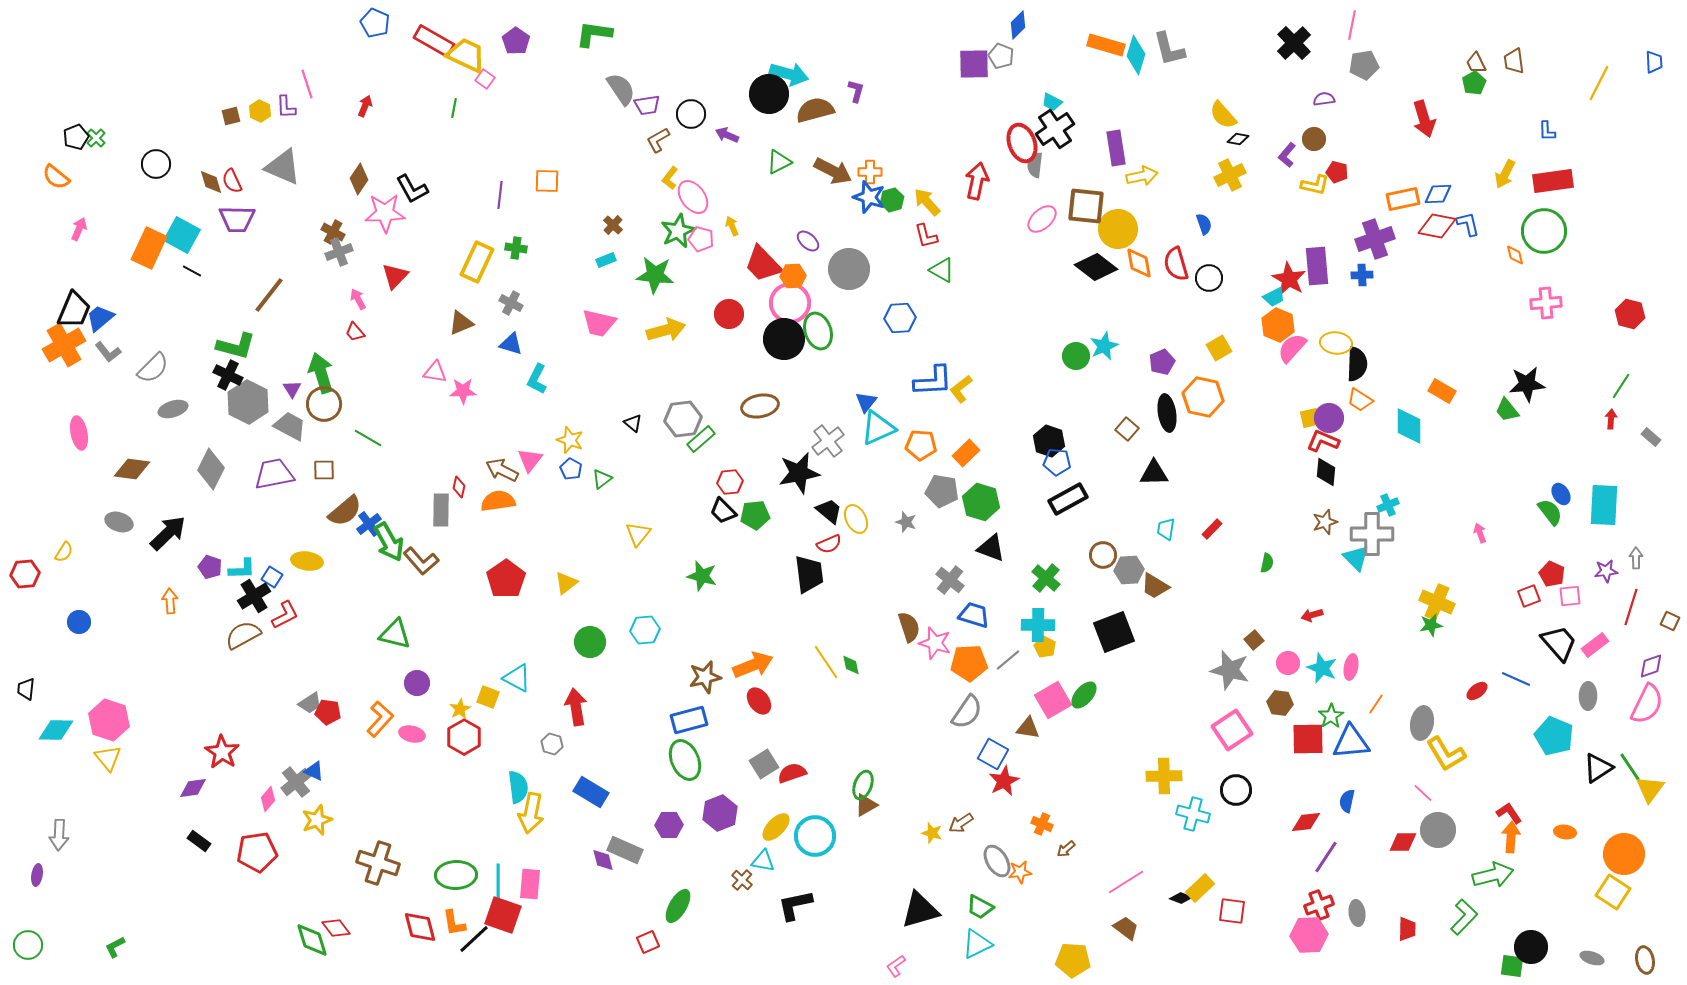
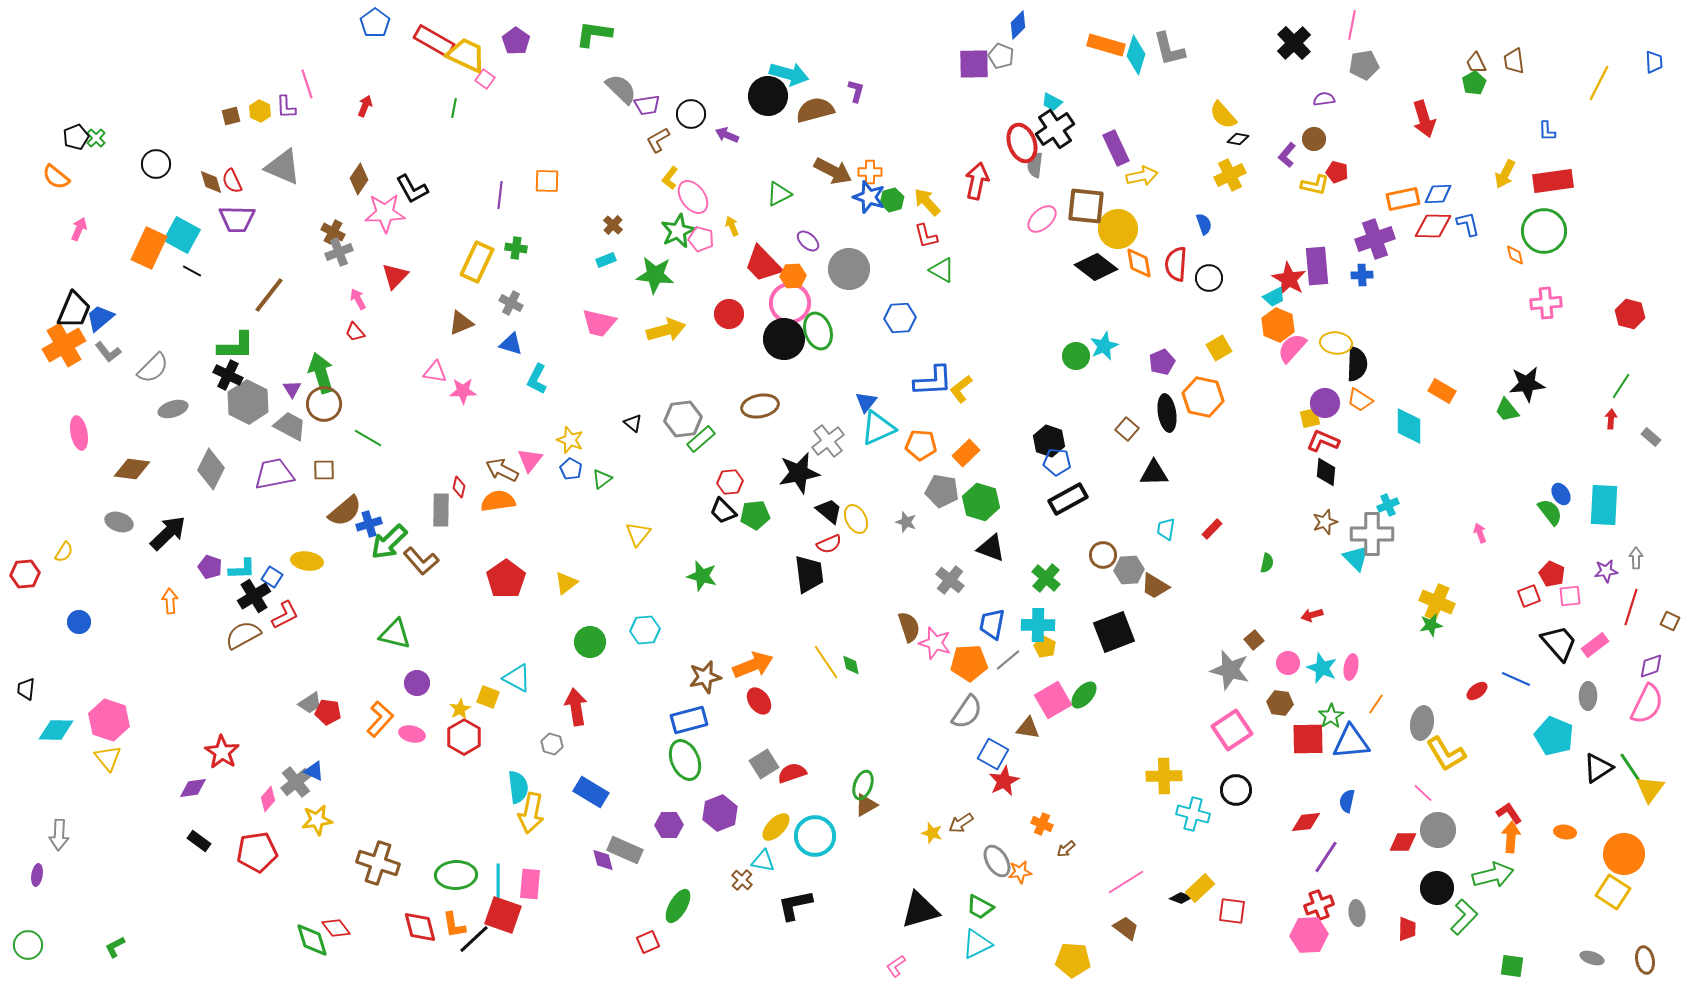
blue pentagon at (375, 23): rotated 12 degrees clockwise
gray semicircle at (621, 89): rotated 12 degrees counterclockwise
black circle at (769, 94): moved 1 px left, 2 px down
purple rectangle at (1116, 148): rotated 16 degrees counterclockwise
green triangle at (779, 162): moved 32 px down
red diamond at (1437, 226): moved 4 px left; rotated 9 degrees counterclockwise
red semicircle at (1176, 264): rotated 20 degrees clockwise
green L-shape at (236, 346): rotated 15 degrees counterclockwise
purple circle at (1329, 418): moved 4 px left, 15 px up
blue cross at (369, 524): rotated 20 degrees clockwise
green arrow at (389, 542): rotated 75 degrees clockwise
blue trapezoid at (974, 615): moved 18 px right, 9 px down; rotated 96 degrees counterclockwise
yellow star at (317, 820): rotated 12 degrees clockwise
orange L-shape at (454, 923): moved 2 px down
black circle at (1531, 947): moved 94 px left, 59 px up
